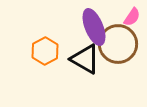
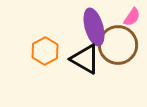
purple ellipse: rotated 6 degrees clockwise
brown circle: moved 1 px down
